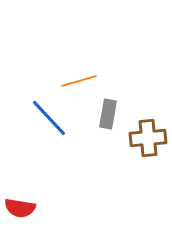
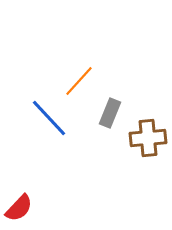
orange line: rotated 32 degrees counterclockwise
gray rectangle: moved 2 px right, 1 px up; rotated 12 degrees clockwise
red semicircle: moved 1 px left; rotated 56 degrees counterclockwise
